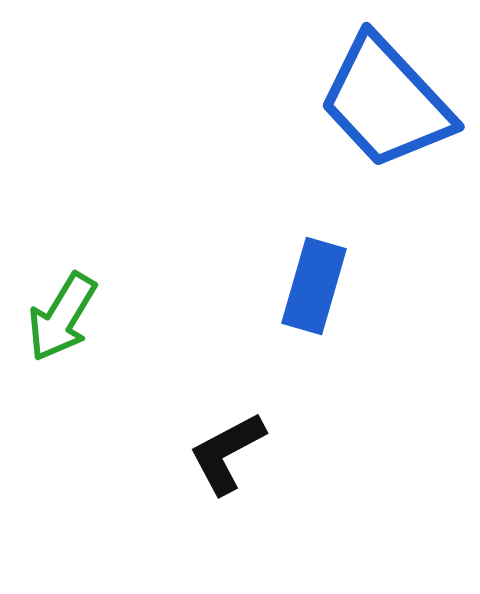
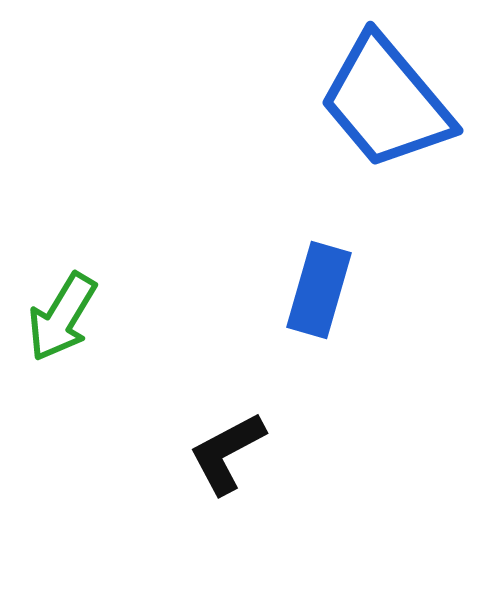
blue trapezoid: rotated 3 degrees clockwise
blue rectangle: moved 5 px right, 4 px down
